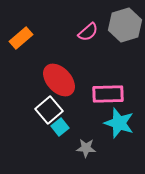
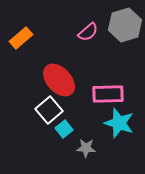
cyan square: moved 4 px right, 2 px down
